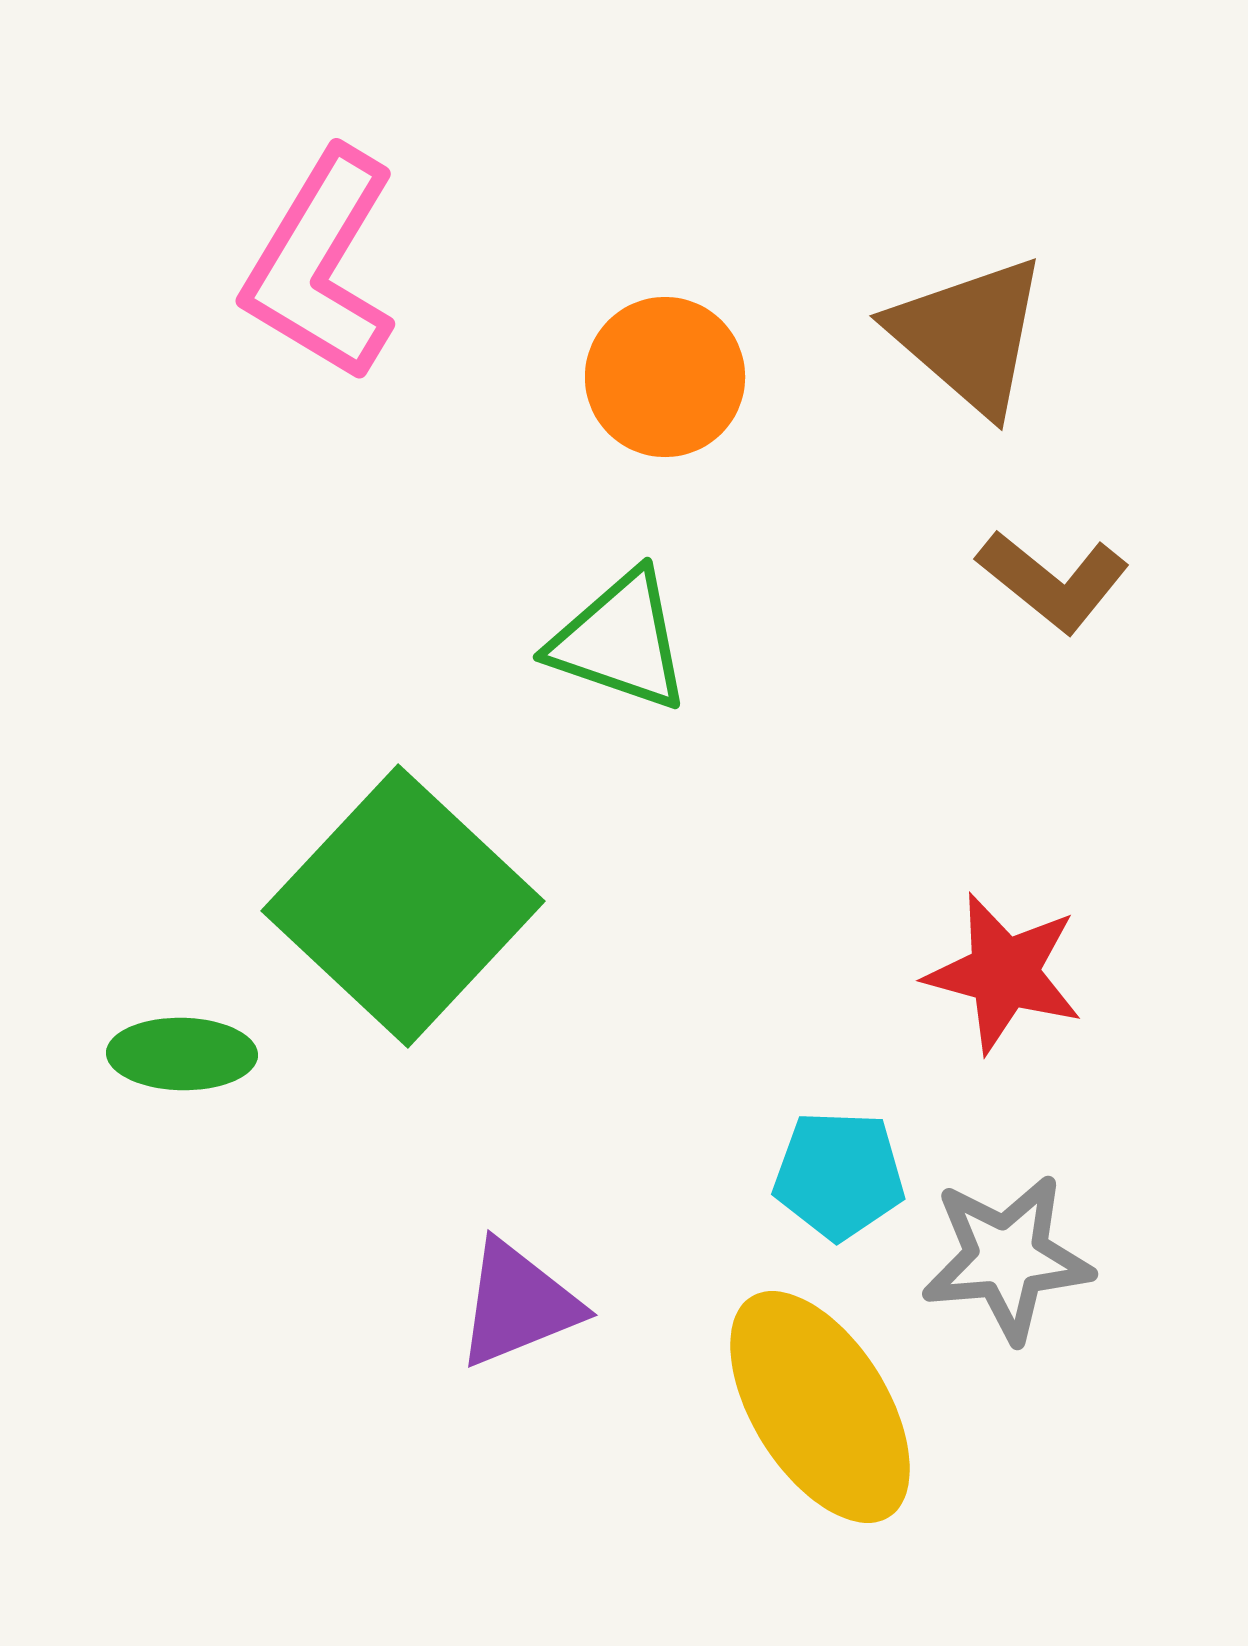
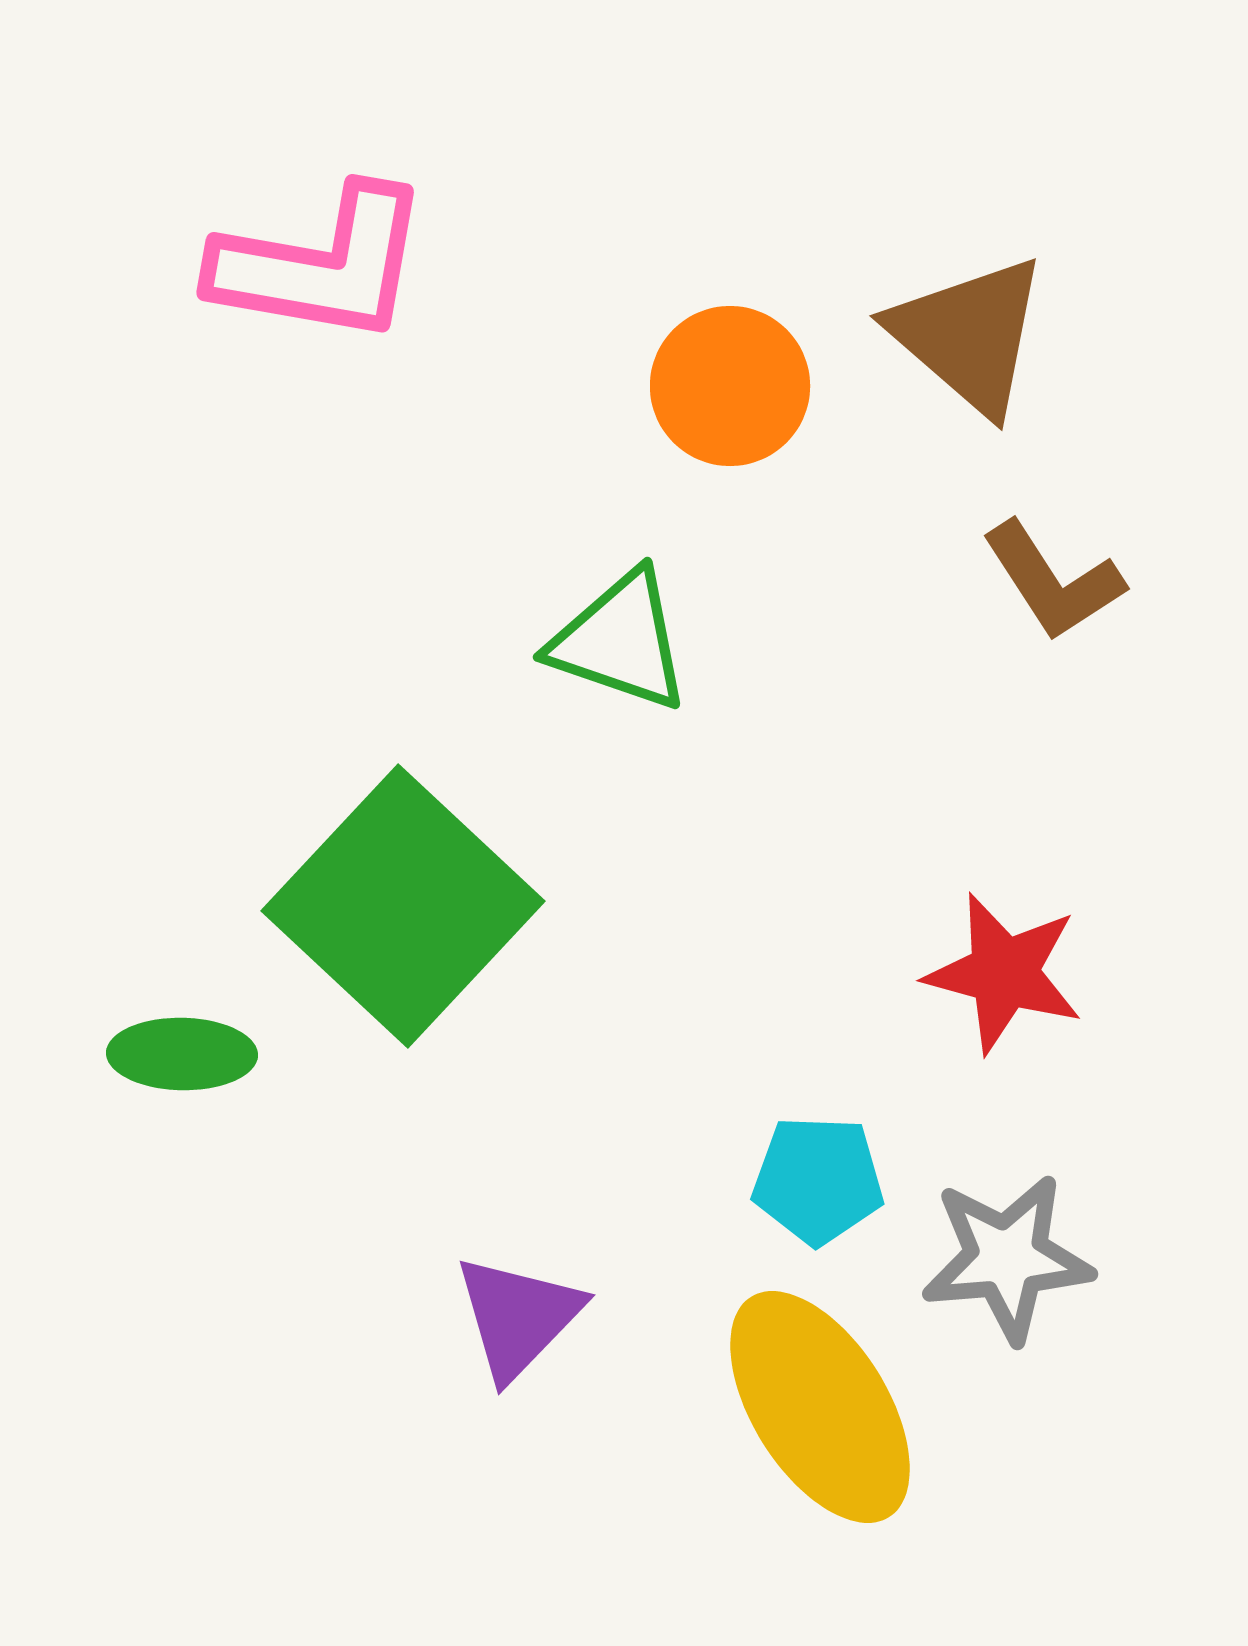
pink L-shape: rotated 111 degrees counterclockwise
orange circle: moved 65 px right, 9 px down
brown L-shape: rotated 18 degrees clockwise
cyan pentagon: moved 21 px left, 5 px down
purple triangle: moved 13 px down; rotated 24 degrees counterclockwise
